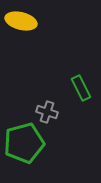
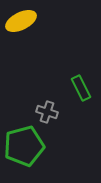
yellow ellipse: rotated 40 degrees counterclockwise
green pentagon: moved 3 px down
